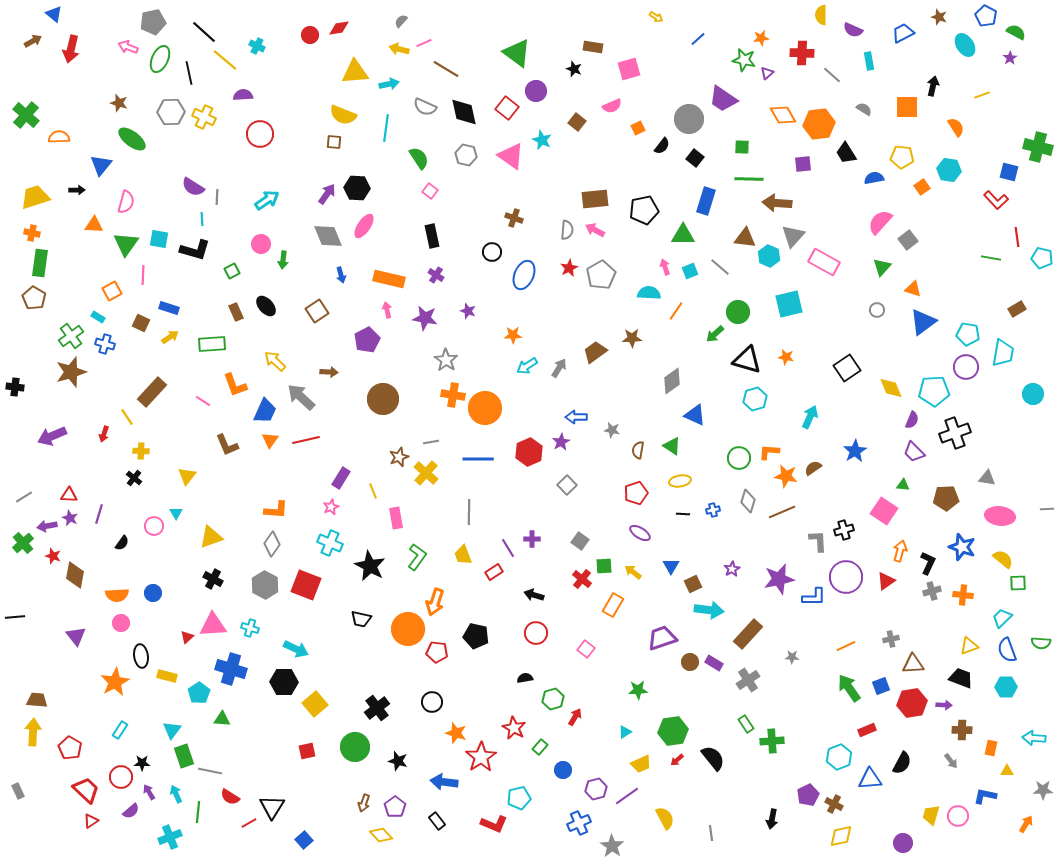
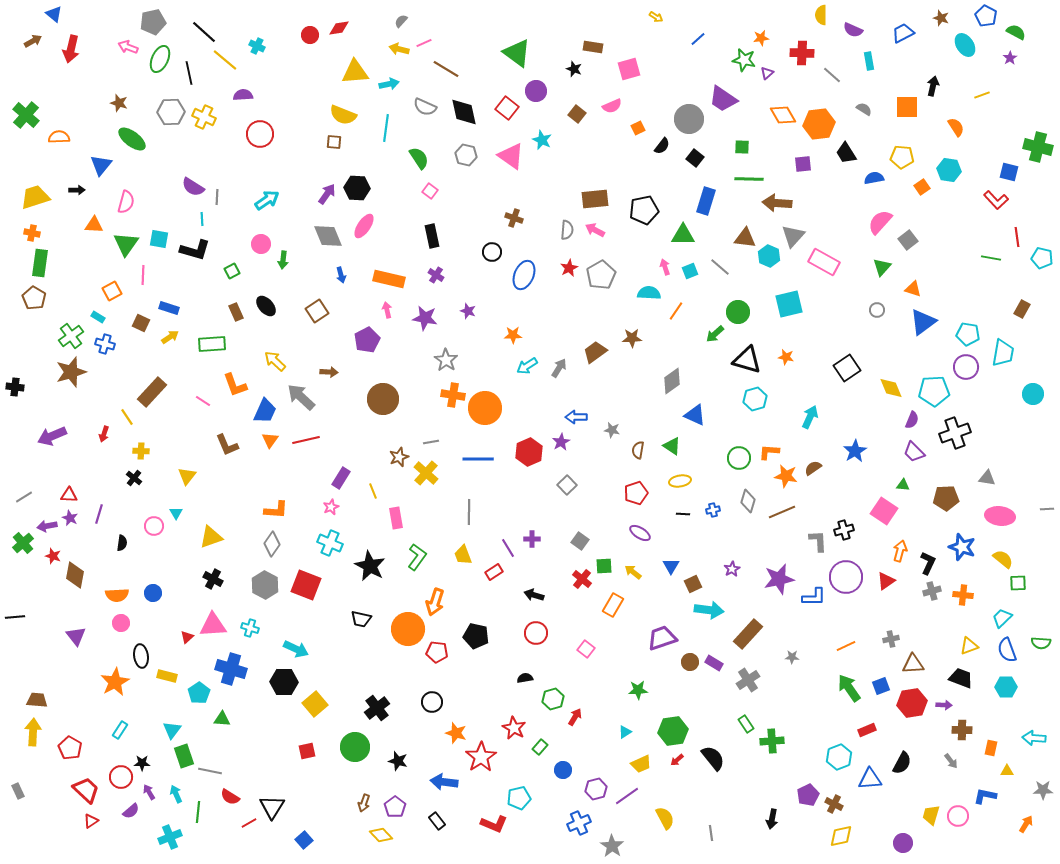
brown star at (939, 17): moved 2 px right, 1 px down
brown square at (577, 122): moved 8 px up
brown rectangle at (1017, 309): moved 5 px right; rotated 30 degrees counterclockwise
black semicircle at (122, 543): rotated 28 degrees counterclockwise
